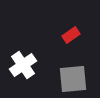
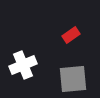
white cross: rotated 12 degrees clockwise
